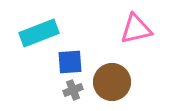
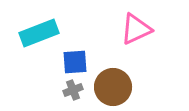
pink triangle: rotated 12 degrees counterclockwise
blue square: moved 5 px right
brown circle: moved 1 px right, 5 px down
